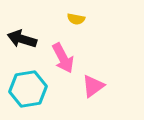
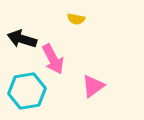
pink arrow: moved 10 px left, 1 px down
cyan hexagon: moved 1 px left, 2 px down
